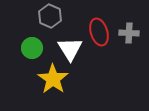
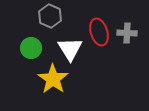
gray cross: moved 2 px left
green circle: moved 1 px left
